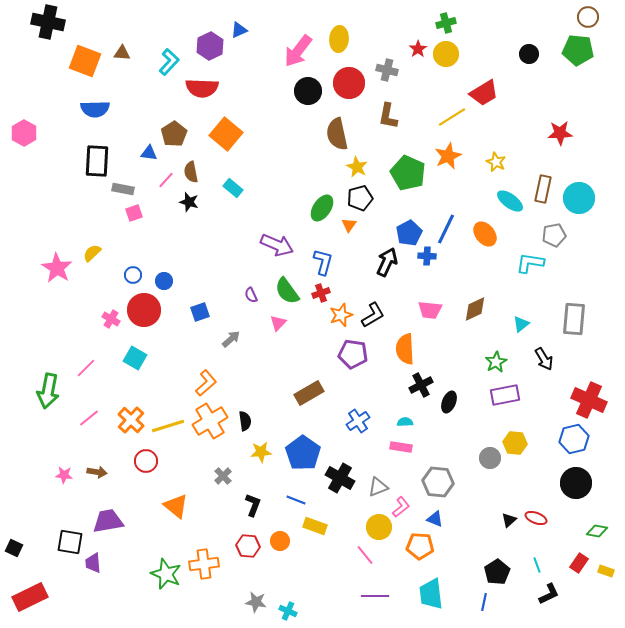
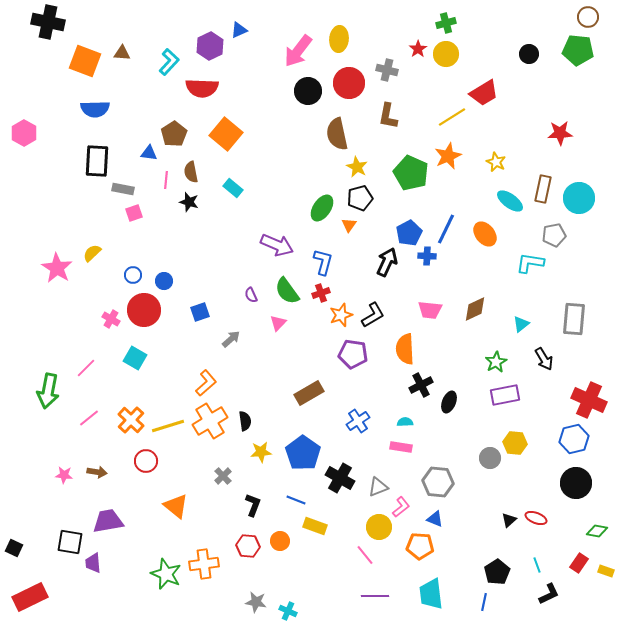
green pentagon at (408, 173): moved 3 px right
pink line at (166, 180): rotated 36 degrees counterclockwise
